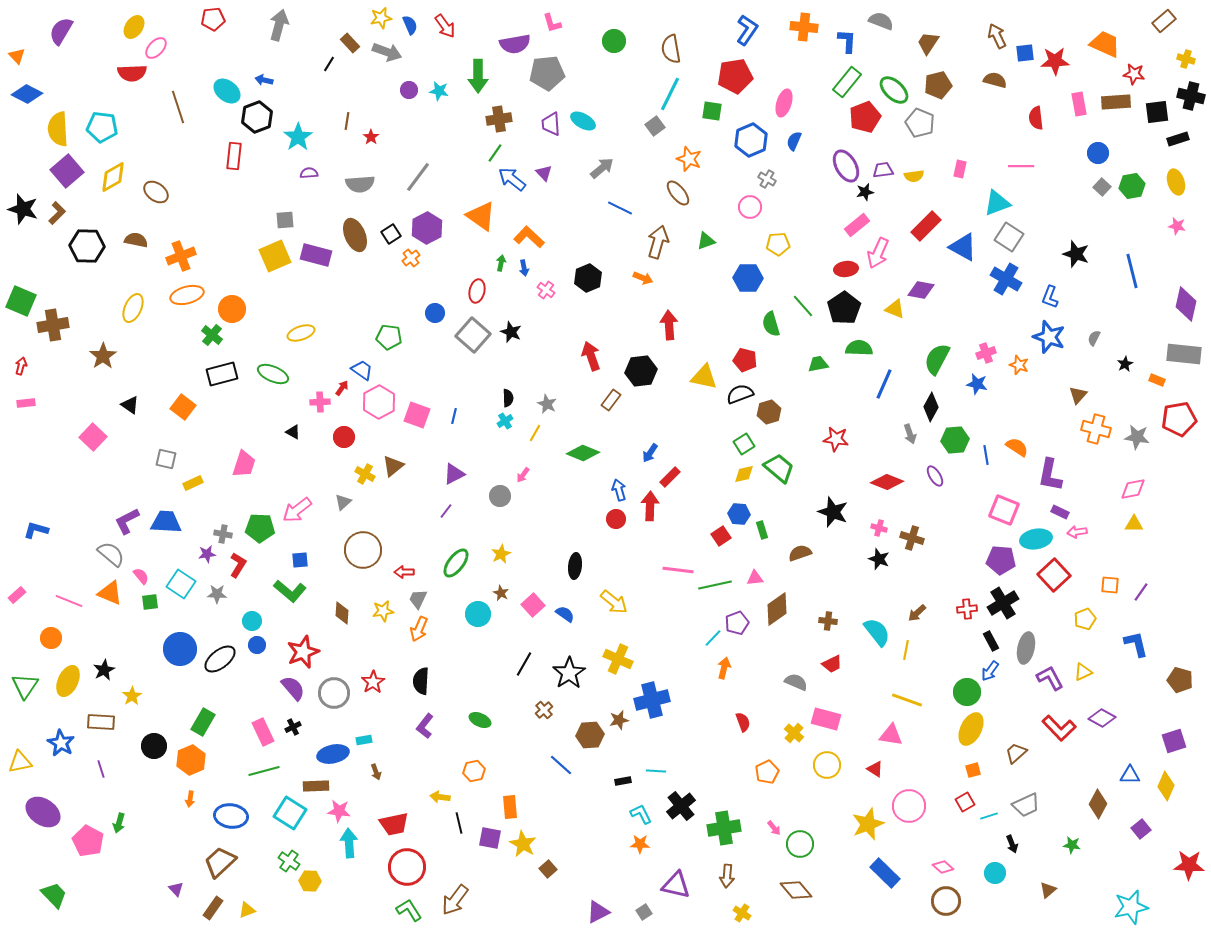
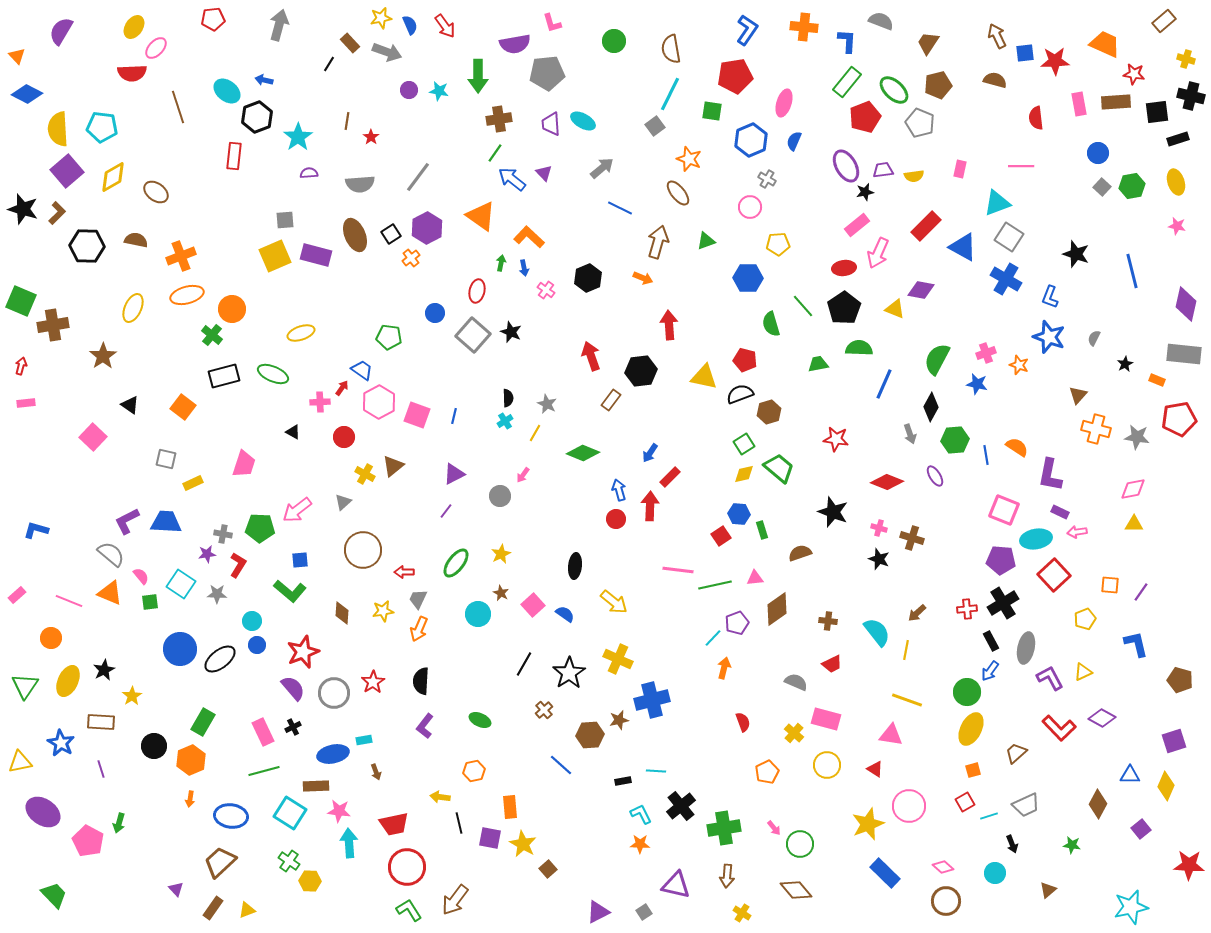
red ellipse at (846, 269): moved 2 px left, 1 px up
black rectangle at (222, 374): moved 2 px right, 2 px down
